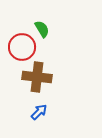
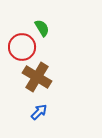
green semicircle: moved 1 px up
brown cross: rotated 24 degrees clockwise
